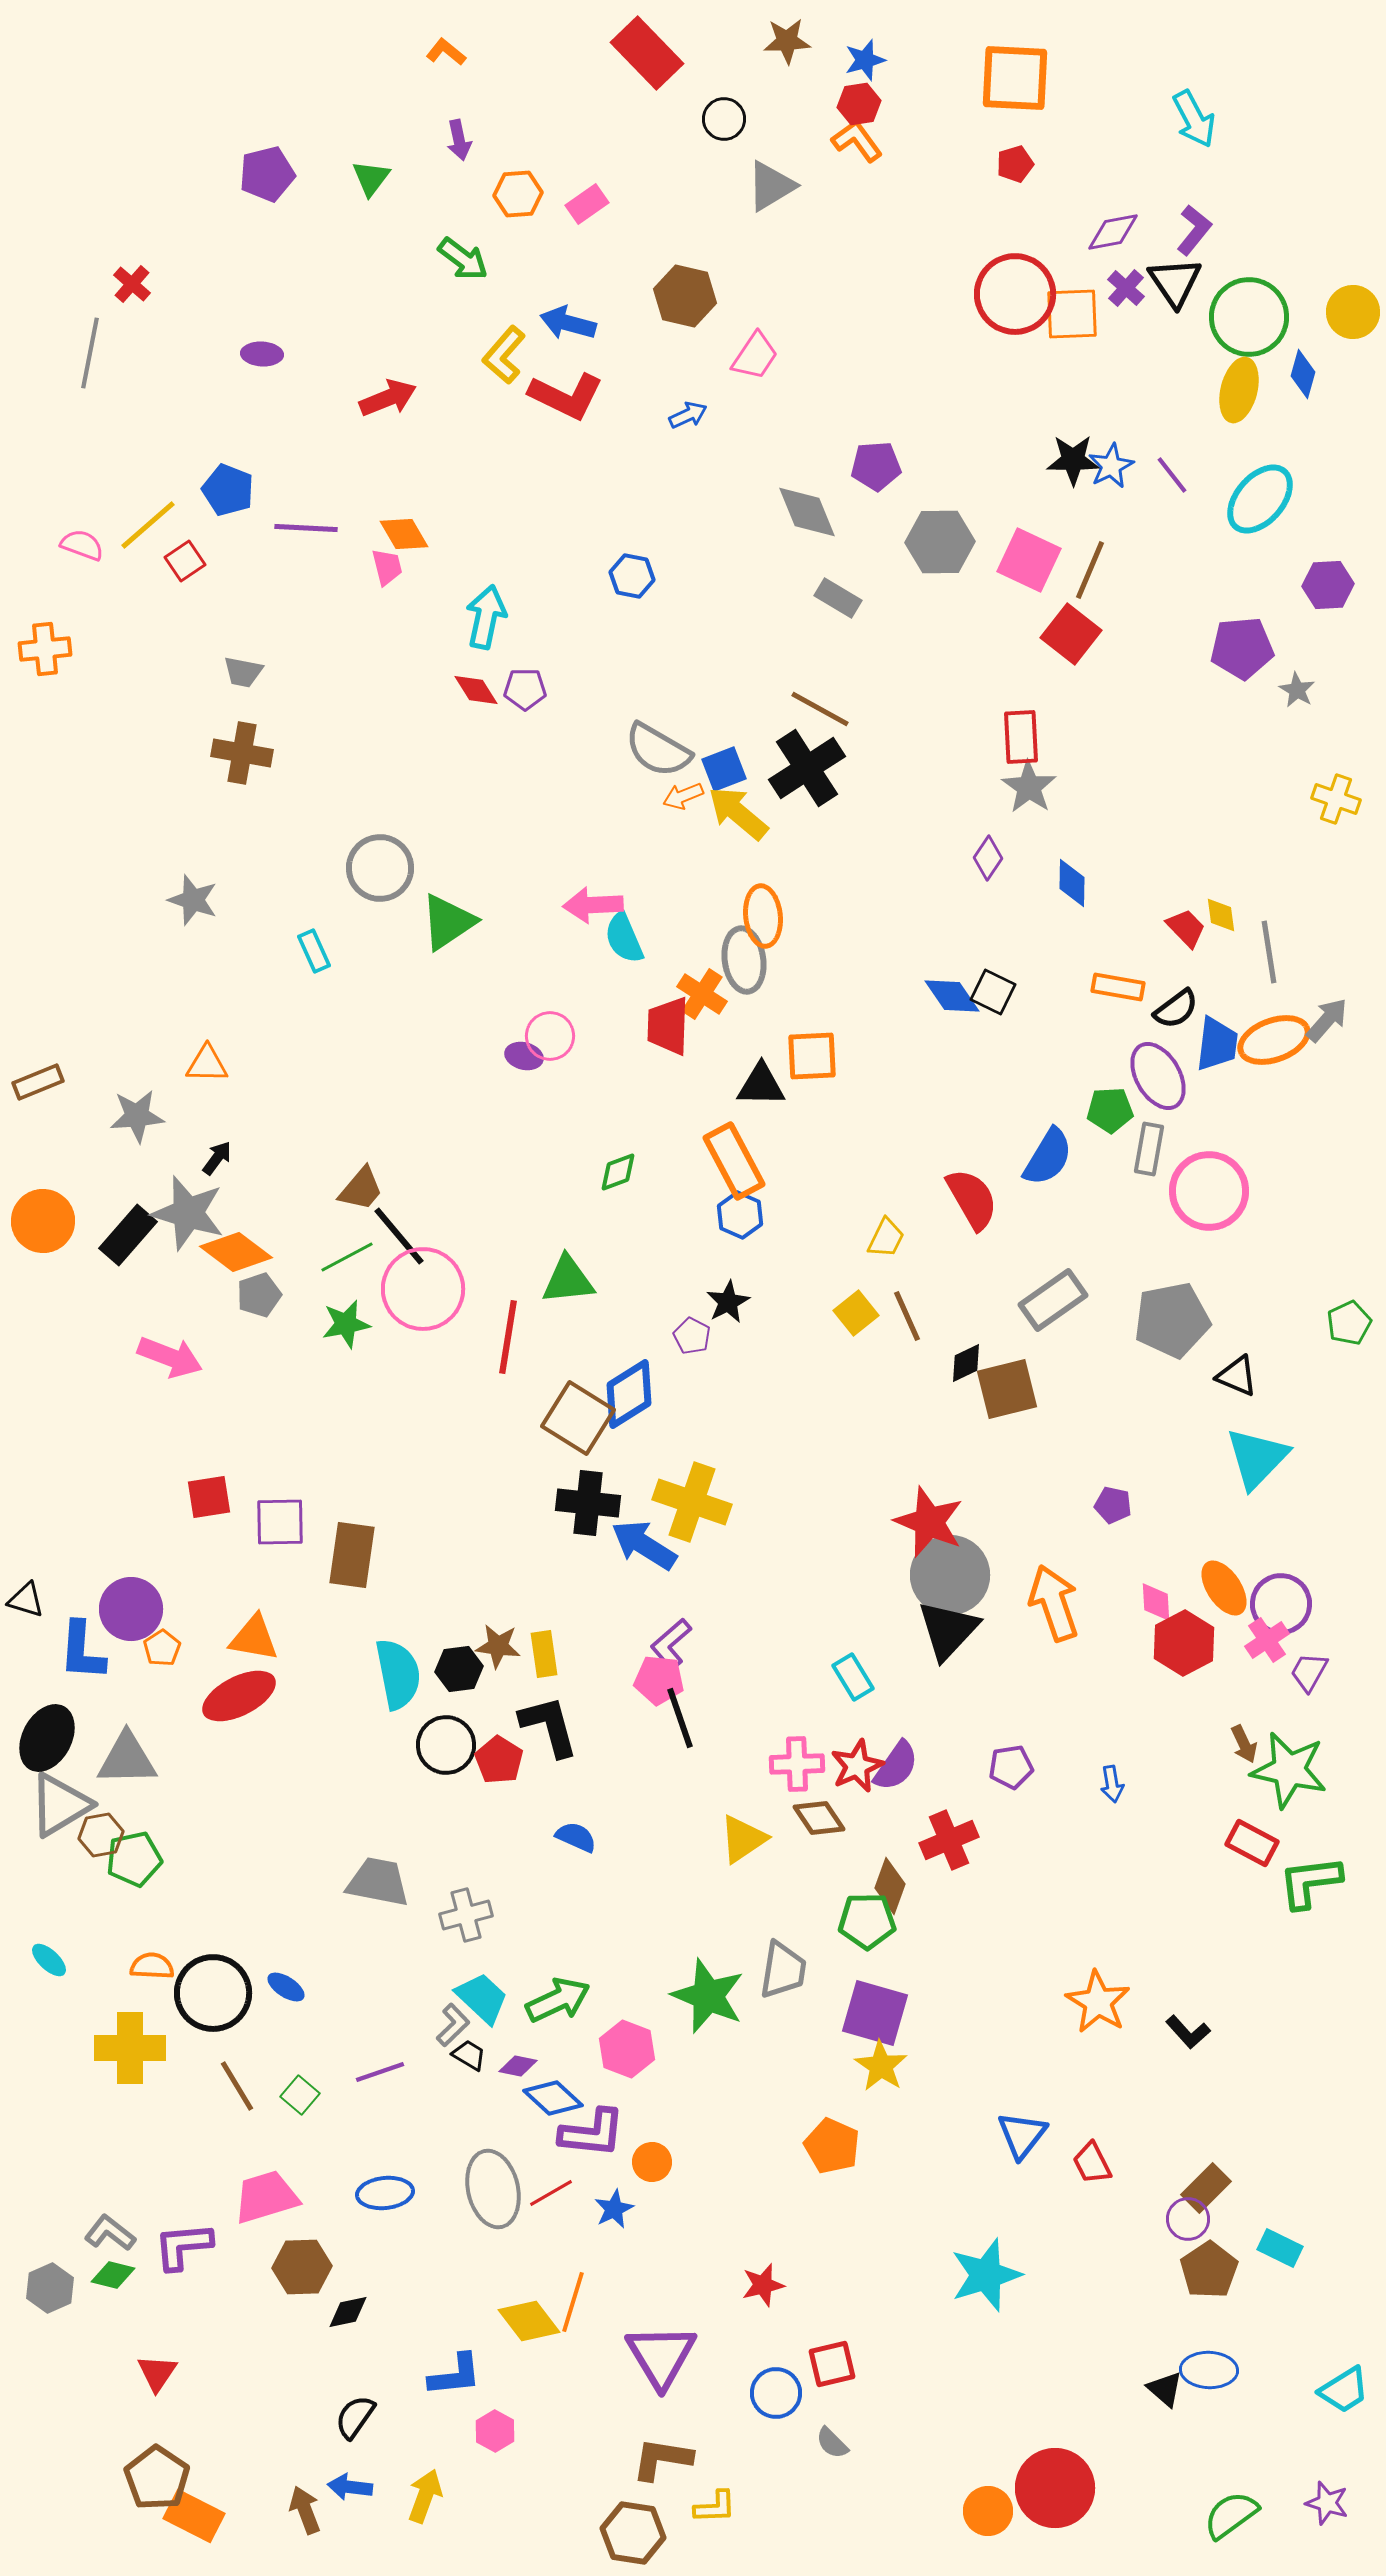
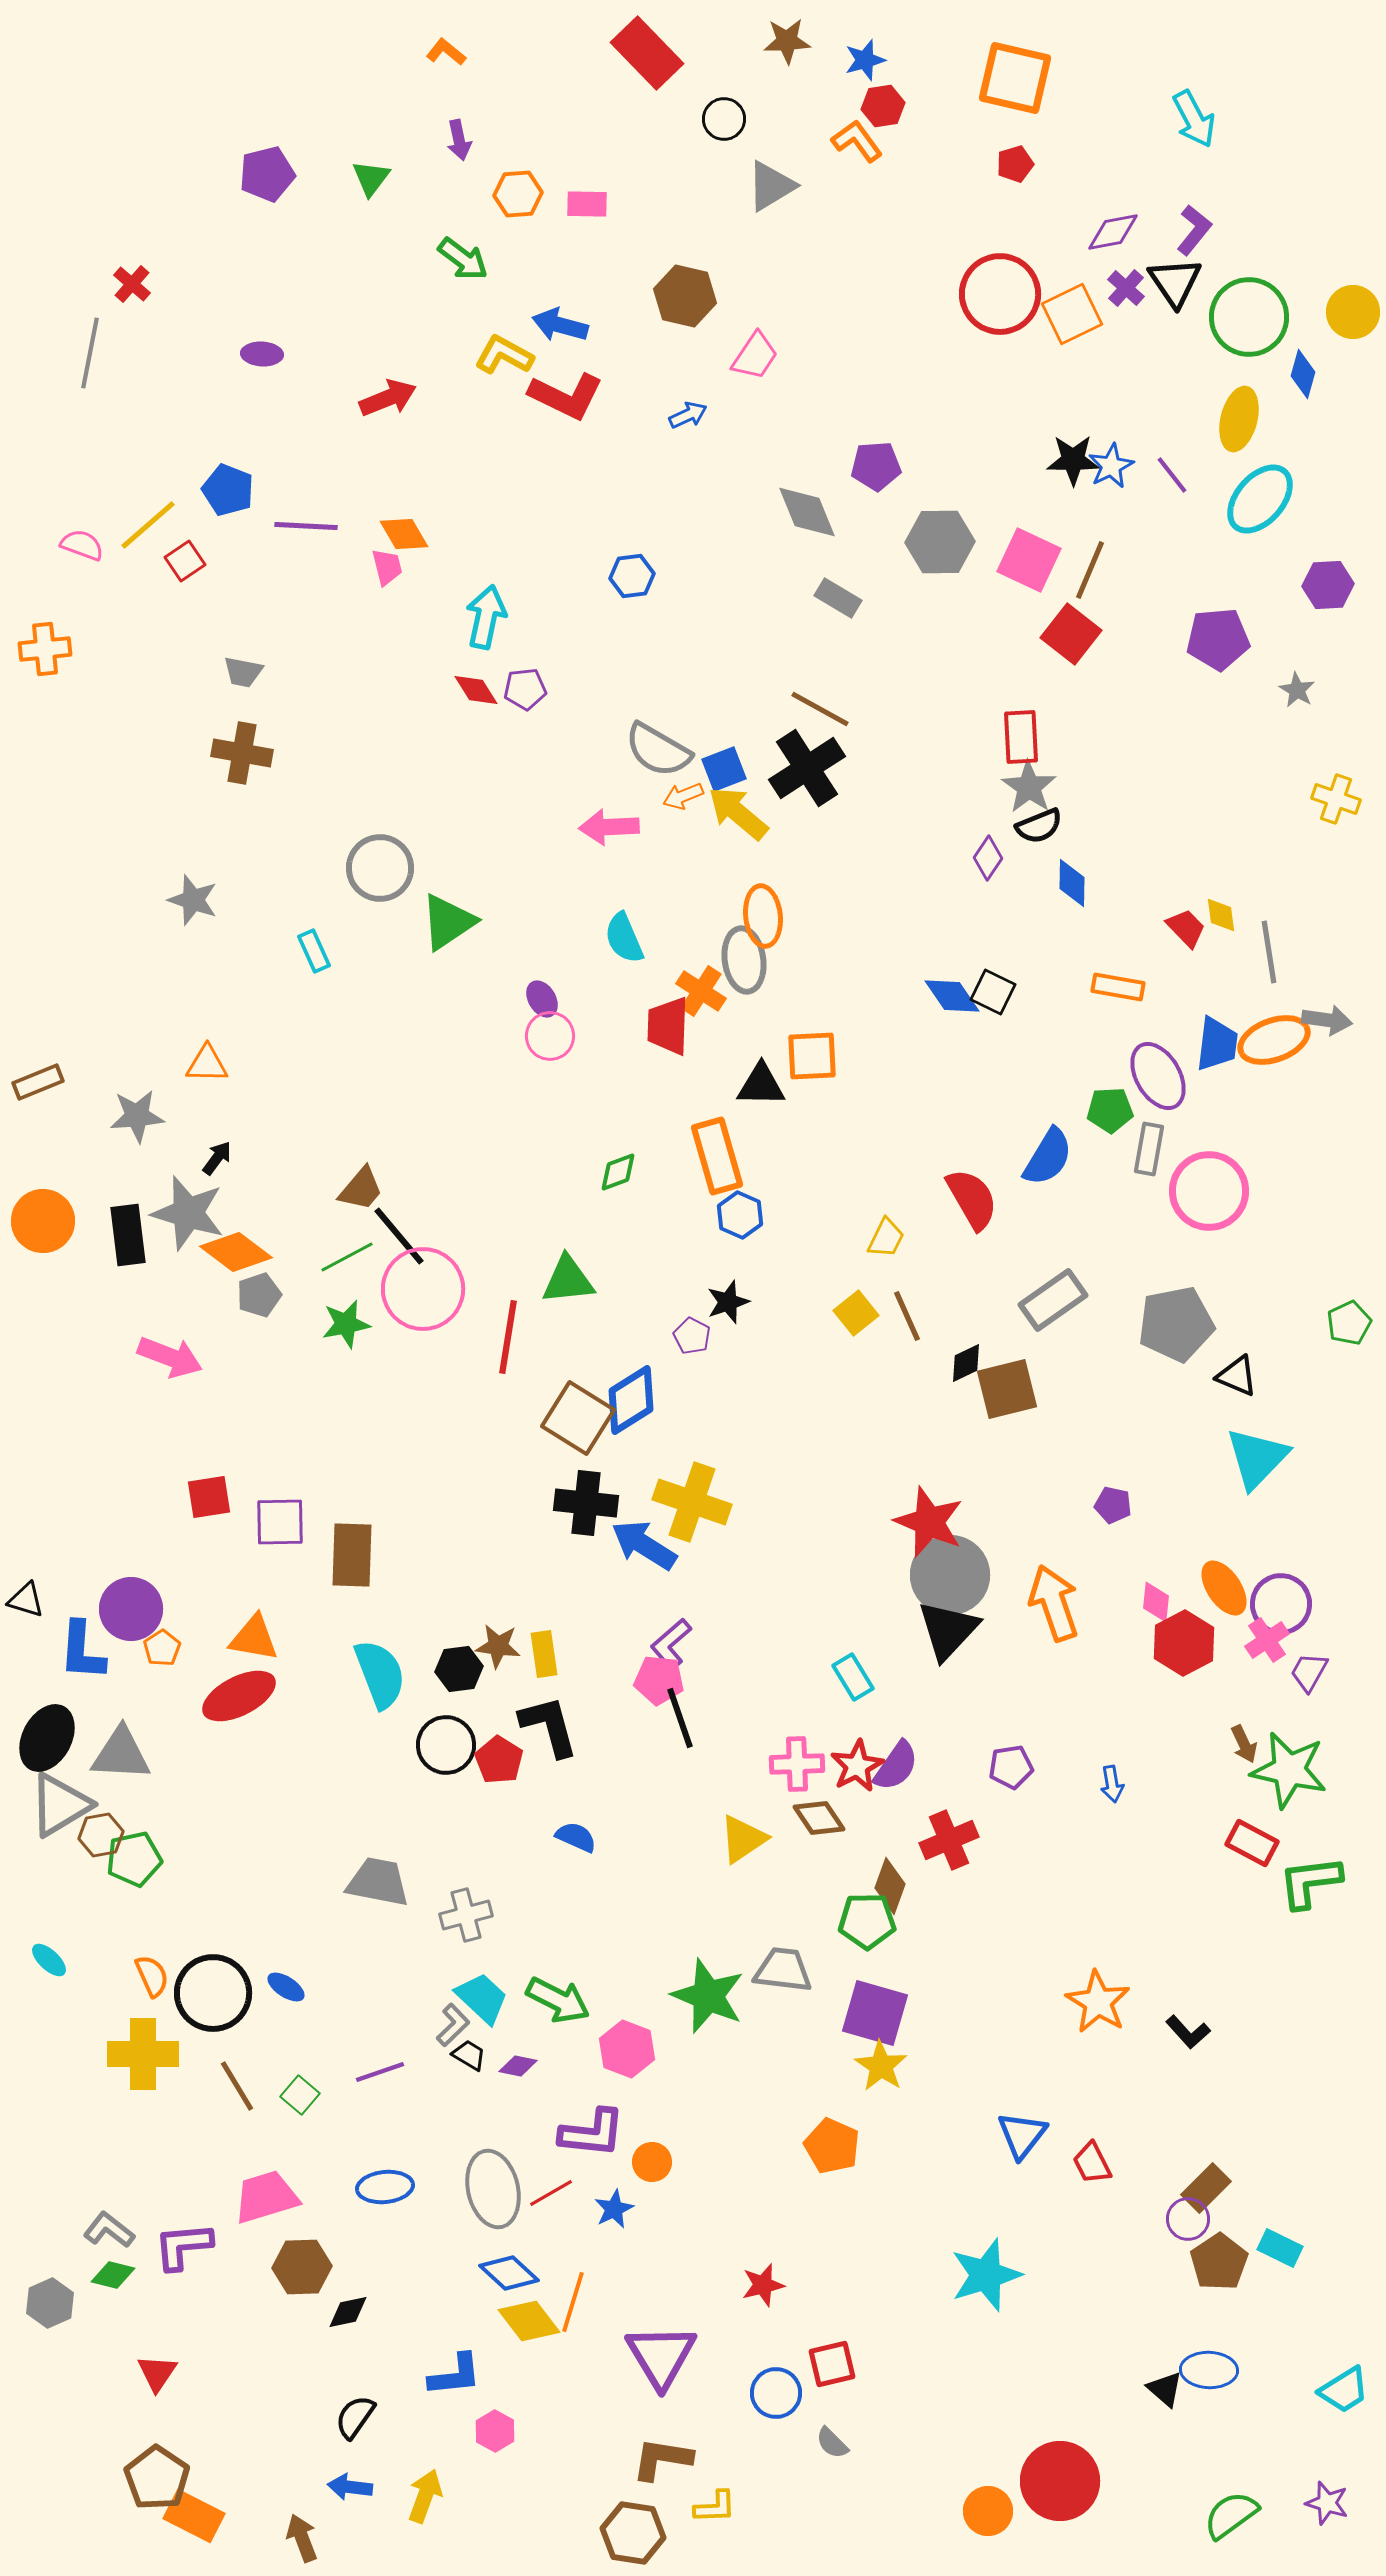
orange square at (1015, 78): rotated 10 degrees clockwise
red hexagon at (859, 104): moved 24 px right, 2 px down
pink rectangle at (587, 204): rotated 36 degrees clockwise
red circle at (1015, 294): moved 15 px left
orange square at (1072, 314): rotated 24 degrees counterclockwise
blue arrow at (568, 323): moved 8 px left, 2 px down
yellow L-shape at (504, 355): rotated 78 degrees clockwise
yellow ellipse at (1239, 390): moved 29 px down
purple line at (306, 528): moved 2 px up
blue hexagon at (632, 576): rotated 18 degrees counterclockwise
purple pentagon at (1242, 648): moved 24 px left, 9 px up
purple pentagon at (525, 689): rotated 6 degrees counterclockwise
pink arrow at (593, 905): moved 16 px right, 78 px up
orange cross at (702, 994): moved 1 px left, 3 px up
black semicircle at (1176, 1009): moved 137 px left, 183 px up; rotated 15 degrees clockwise
gray arrow at (1327, 1020): rotated 57 degrees clockwise
purple ellipse at (524, 1056): moved 18 px right, 57 px up; rotated 45 degrees clockwise
orange rectangle at (734, 1161): moved 17 px left, 5 px up; rotated 12 degrees clockwise
black rectangle at (128, 1235): rotated 48 degrees counterclockwise
black star at (728, 1302): rotated 9 degrees clockwise
gray pentagon at (1172, 1320): moved 4 px right, 4 px down
blue diamond at (629, 1394): moved 2 px right, 6 px down
black cross at (588, 1503): moved 2 px left
brown rectangle at (352, 1555): rotated 6 degrees counterclockwise
pink diamond at (1156, 1602): rotated 9 degrees clockwise
cyan semicircle at (398, 1674): moved 18 px left; rotated 10 degrees counterclockwise
gray triangle at (127, 1759): moved 6 px left, 5 px up; rotated 4 degrees clockwise
red star at (857, 1766): rotated 4 degrees counterclockwise
orange semicircle at (152, 1966): moved 10 px down; rotated 63 degrees clockwise
gray trapezoid at (783, 1970): rotated 92 degrees counterclockwise
green arrow at (558, 2000): rotated 52 degrees clockwise
yellow cross at (130, 2048): moved 13 px right, 6 px down
blue diamond at (553, 2098): moved 44 px left, 175 px down
blue ellipse at (385, 2193): moved 6 px up
gray L-shape at (110, 2233): moved 1 px left, 3 px up
brown pentagon at (1209, 2270): moved 10 px right, 8 px up
gray hexagon at (50, 2288): moved 15 px down
red circle at (1055, 2488): moved 5 px right, 7 px up
brown arrow at (305, 2510): moved 3 px left, 28 px down
